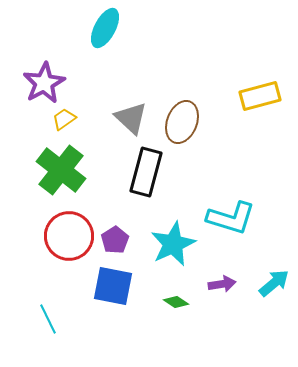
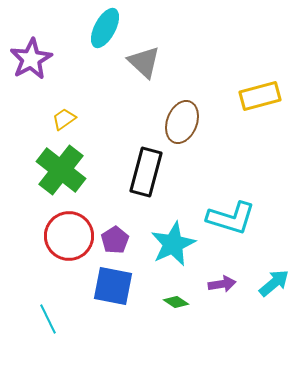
purple star: moved 13 px left, 24 px up
gray triangle: moved 13 px right, 56 px up
